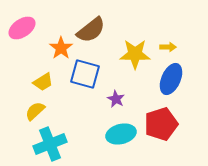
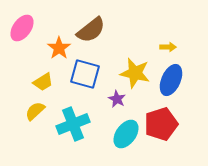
pink ellipse: rotated 20 degrees counterclockwise
orange star: moved 2 px left
yellow star: moved 19 px down; rotated 12 degrees clockwise
blue ellipse: moved 1 px down
purple star: moved 1 px right
cyan ellipse: moved 5 px right; rotated 40 degrees counterclockwise
cyan cross: moved 23 px right, 20 px up
